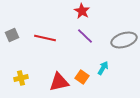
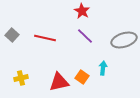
gray square: rotated 24 degrees counterclockwise
cyan arrow: rotated 24 degrees counterclockwise
